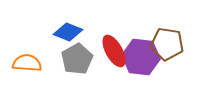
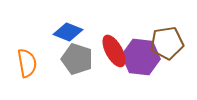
brown pentagon: moved 1 px up; rotated 16 degrees counterclockwise
gray pentagon: rotated 24 degrees counterclockwise
orange semicircle: rotated 76 degrees clockwise
